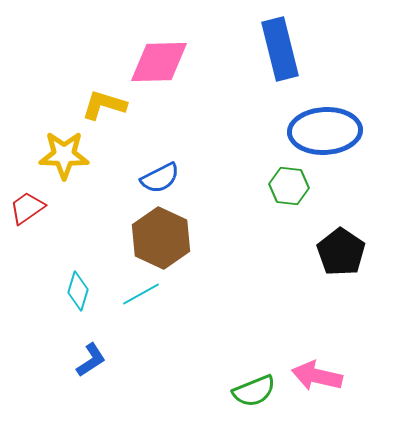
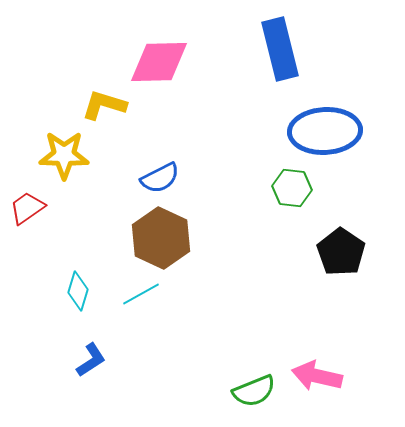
green hexagon: moved 3 px right, 2 px down
